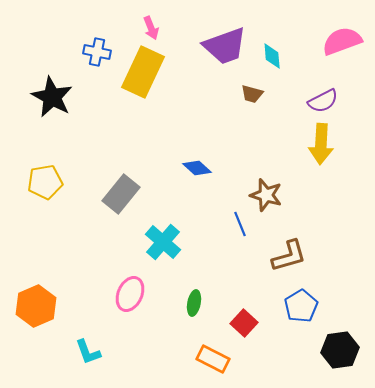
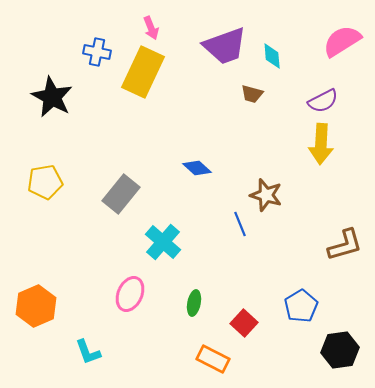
pink semicircle: rotated 12 degrees counterclockwise
brown L-shape: moved 56 px right, 11 px up
